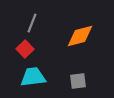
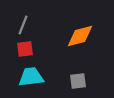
gray line: moved 9 px left, 2 px down
red square: rotated 36 degrees clockwise
cyan trapezoid: moved 2 px left
